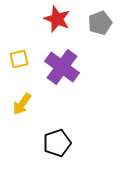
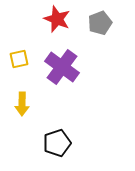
yellow arrow: rotated 35 degrees counterclockwise
